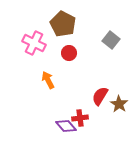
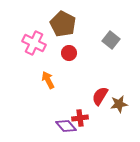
brown star: rotated 30 degrees clockwise
